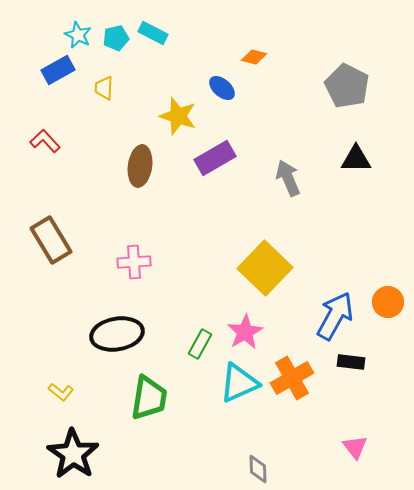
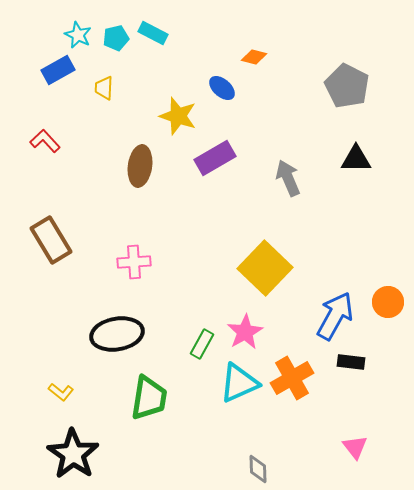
green rectangle: moved 2 px right
